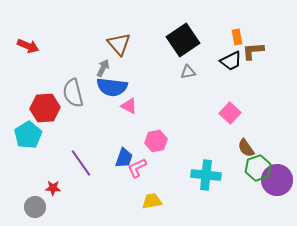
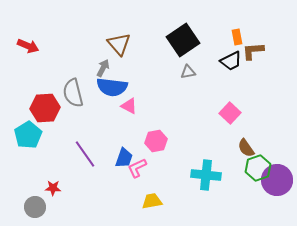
purple line: moved 4 px right, 9 px up
